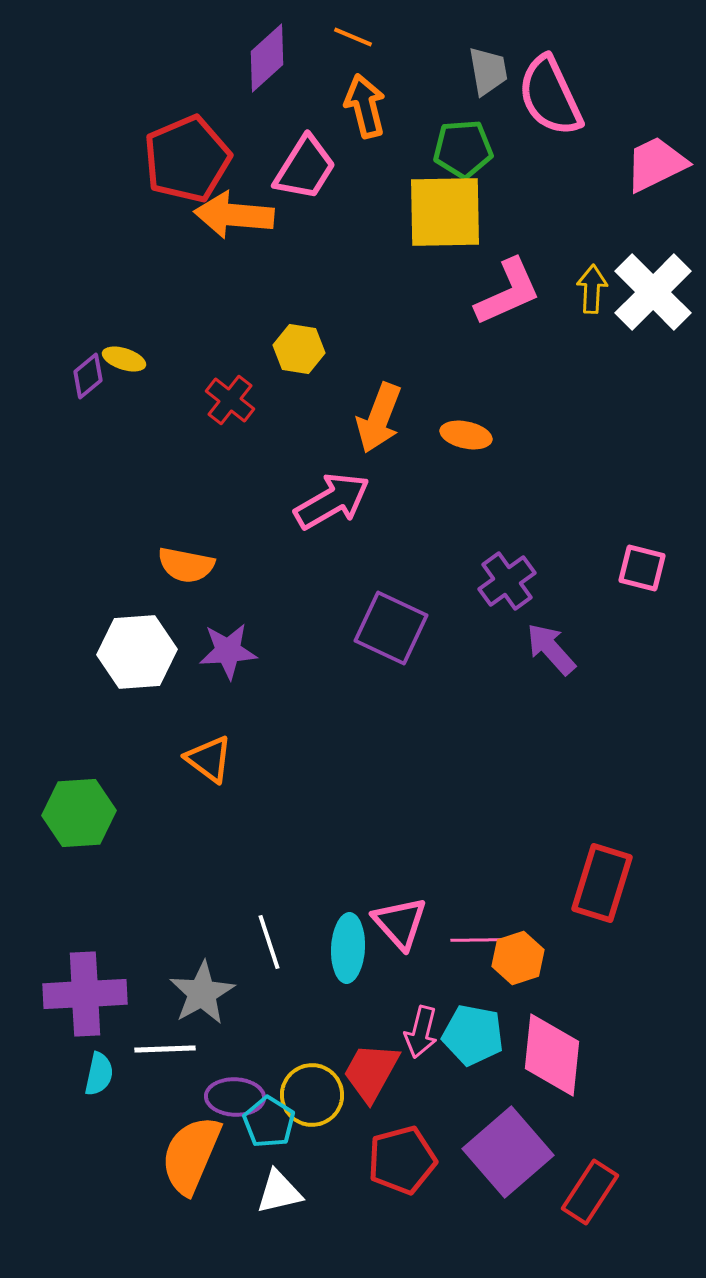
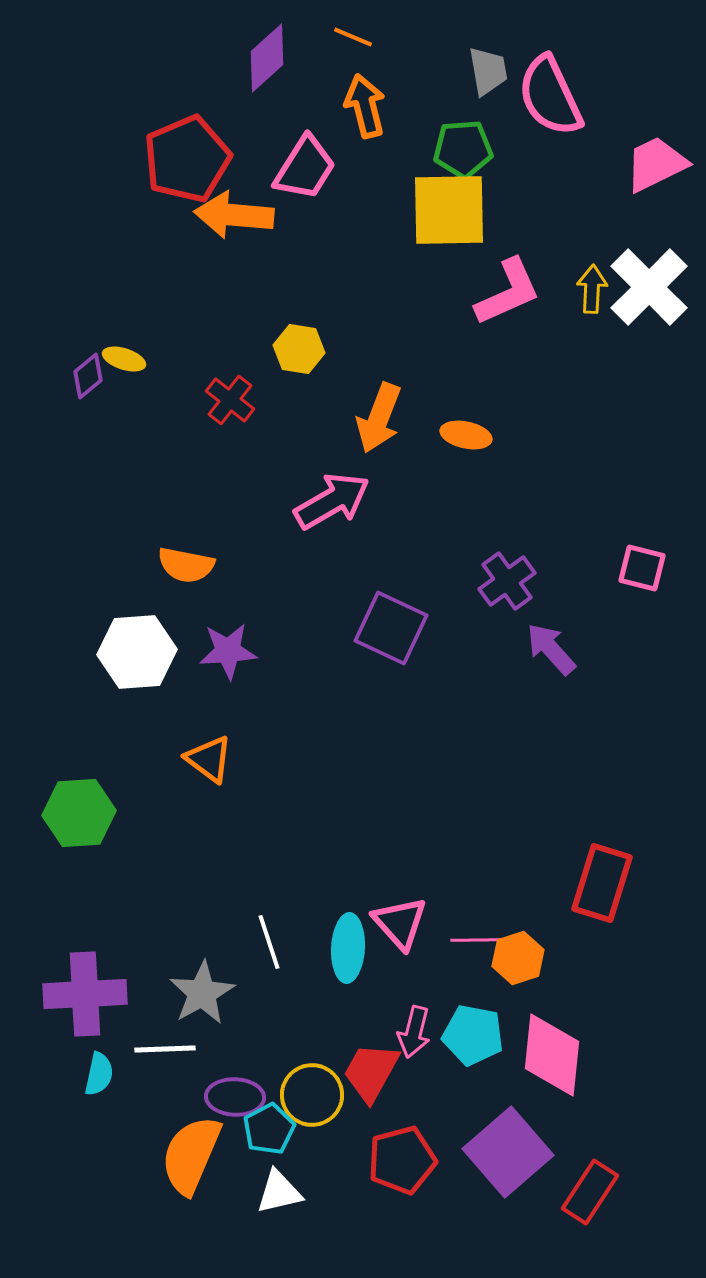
yellow square at (445, 212): moved 4 px right, 2 px up
white cross at (653, 292): moved 4 px left, 5 px up
pink arrow at (421, 1032): moved 7 px left
cyan pentagon at (269, 1122): moved 7 px down; rotated 12 degrees clockwise
